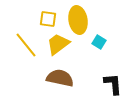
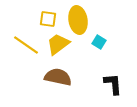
yellow line: rotated 16 degrees counterclockwise
brown semicircle: moved 2 px left, 1 px up
